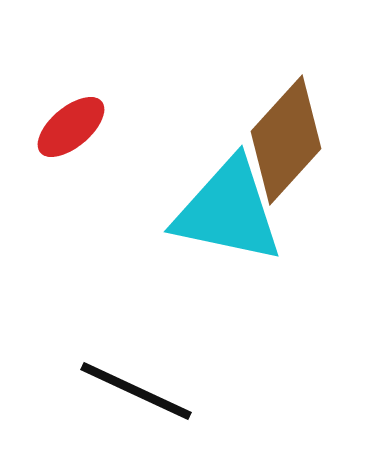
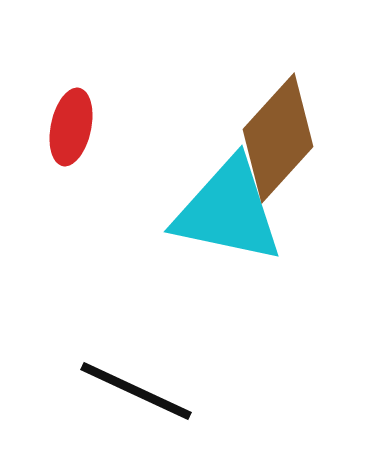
red ellipse: rotated 38 degrees counterclockwise
brown diamond: moved 8 px left, 2 px up
